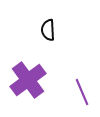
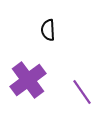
purple line: rotated 12 degrees counterclockwise
